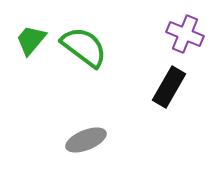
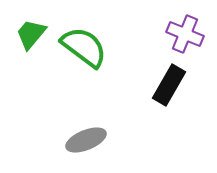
green trapezoid: moved 6 px up
black rectangle: moved 2 px up
